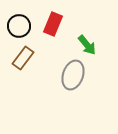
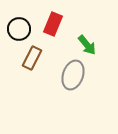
black circle: moved 3 px down
brown rectangle: moved 9 px right; rotated 10 degrees counterclockwise
